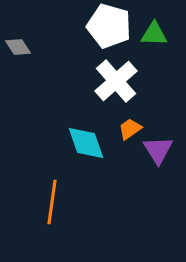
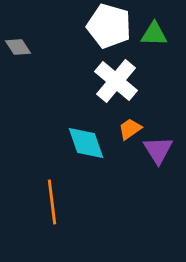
white cross: rotated 9 degrees counterclockwise
orange line: rotated 15 degrees counterclockwise
